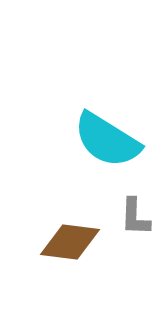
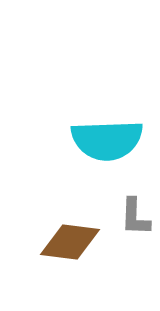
cyan semicircle: rotated 34 degrees counterclockwise
